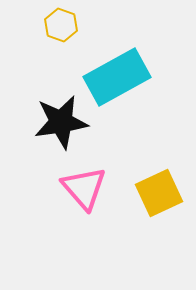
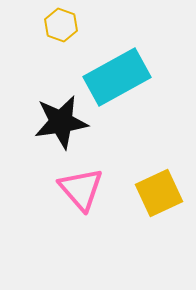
pink triangle: moved 3 px left, 1 px down
